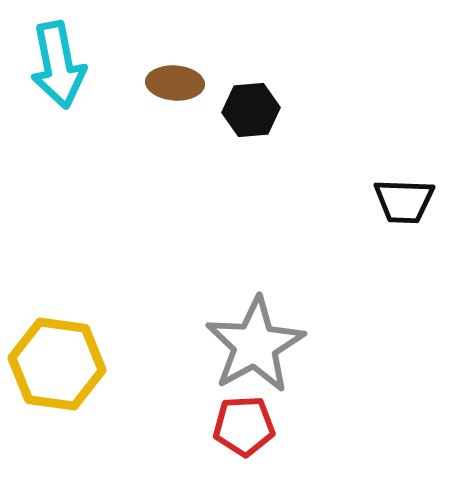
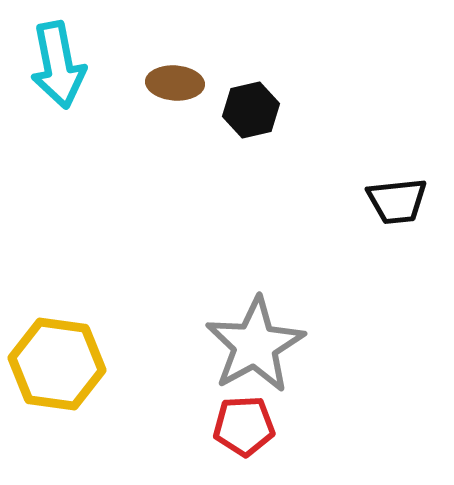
black hexagon: rotated 8 degrees counterclockwise
black trapezoid: moved 7 px left; rotated 8 degrees counterclockwise
